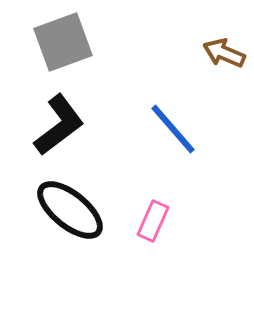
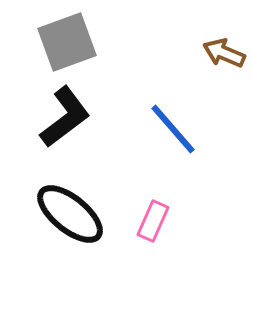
gray square: moved 4 px right
black L-shape: moved 6 px right, 8 px up
black ellipse: moved 4 px down
